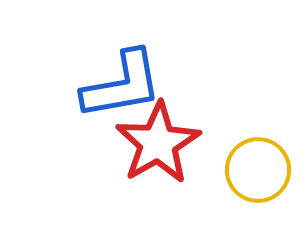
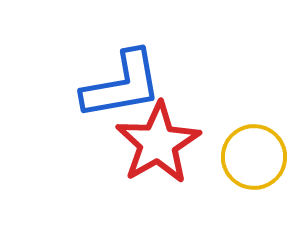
yellow circle: moved 4 px left, 13 px up
